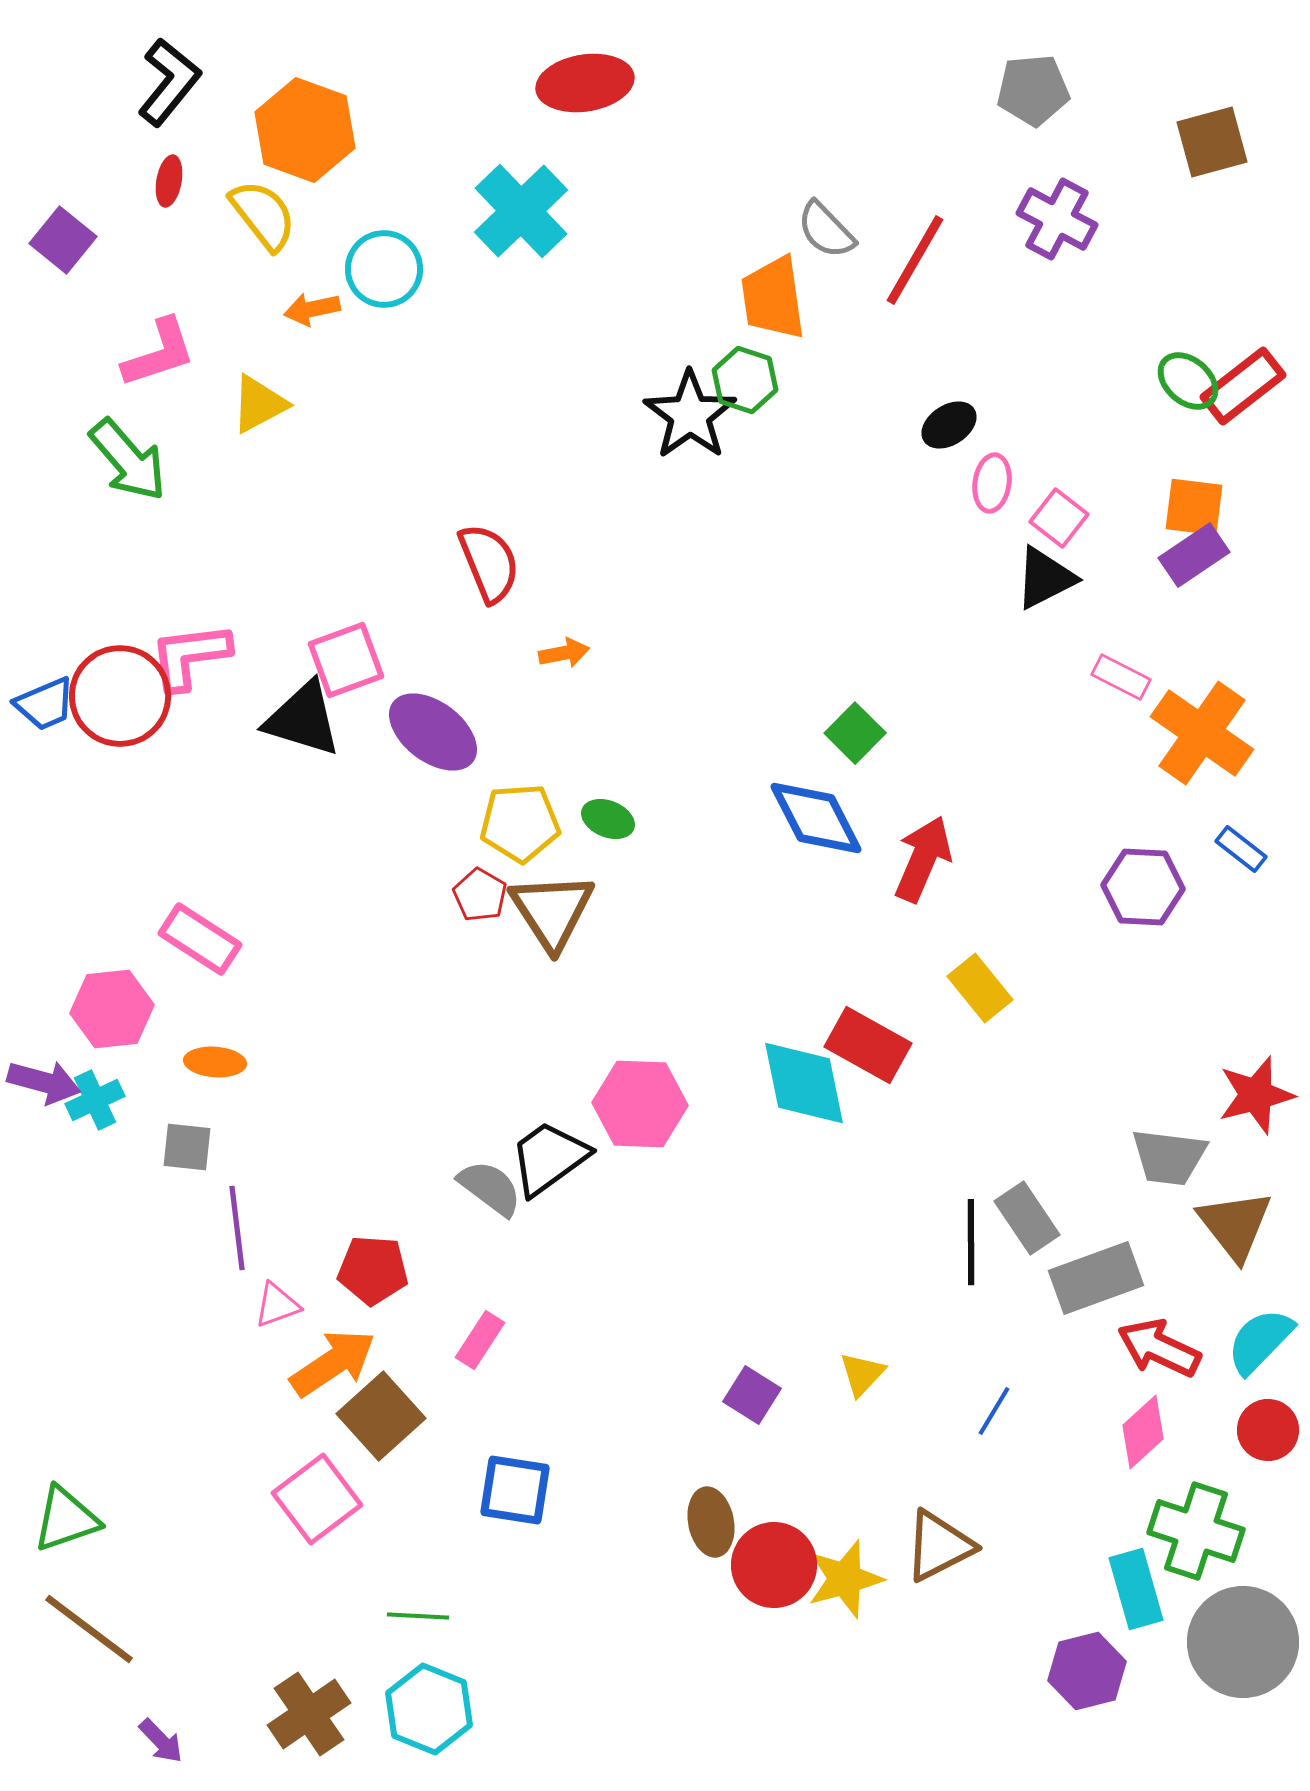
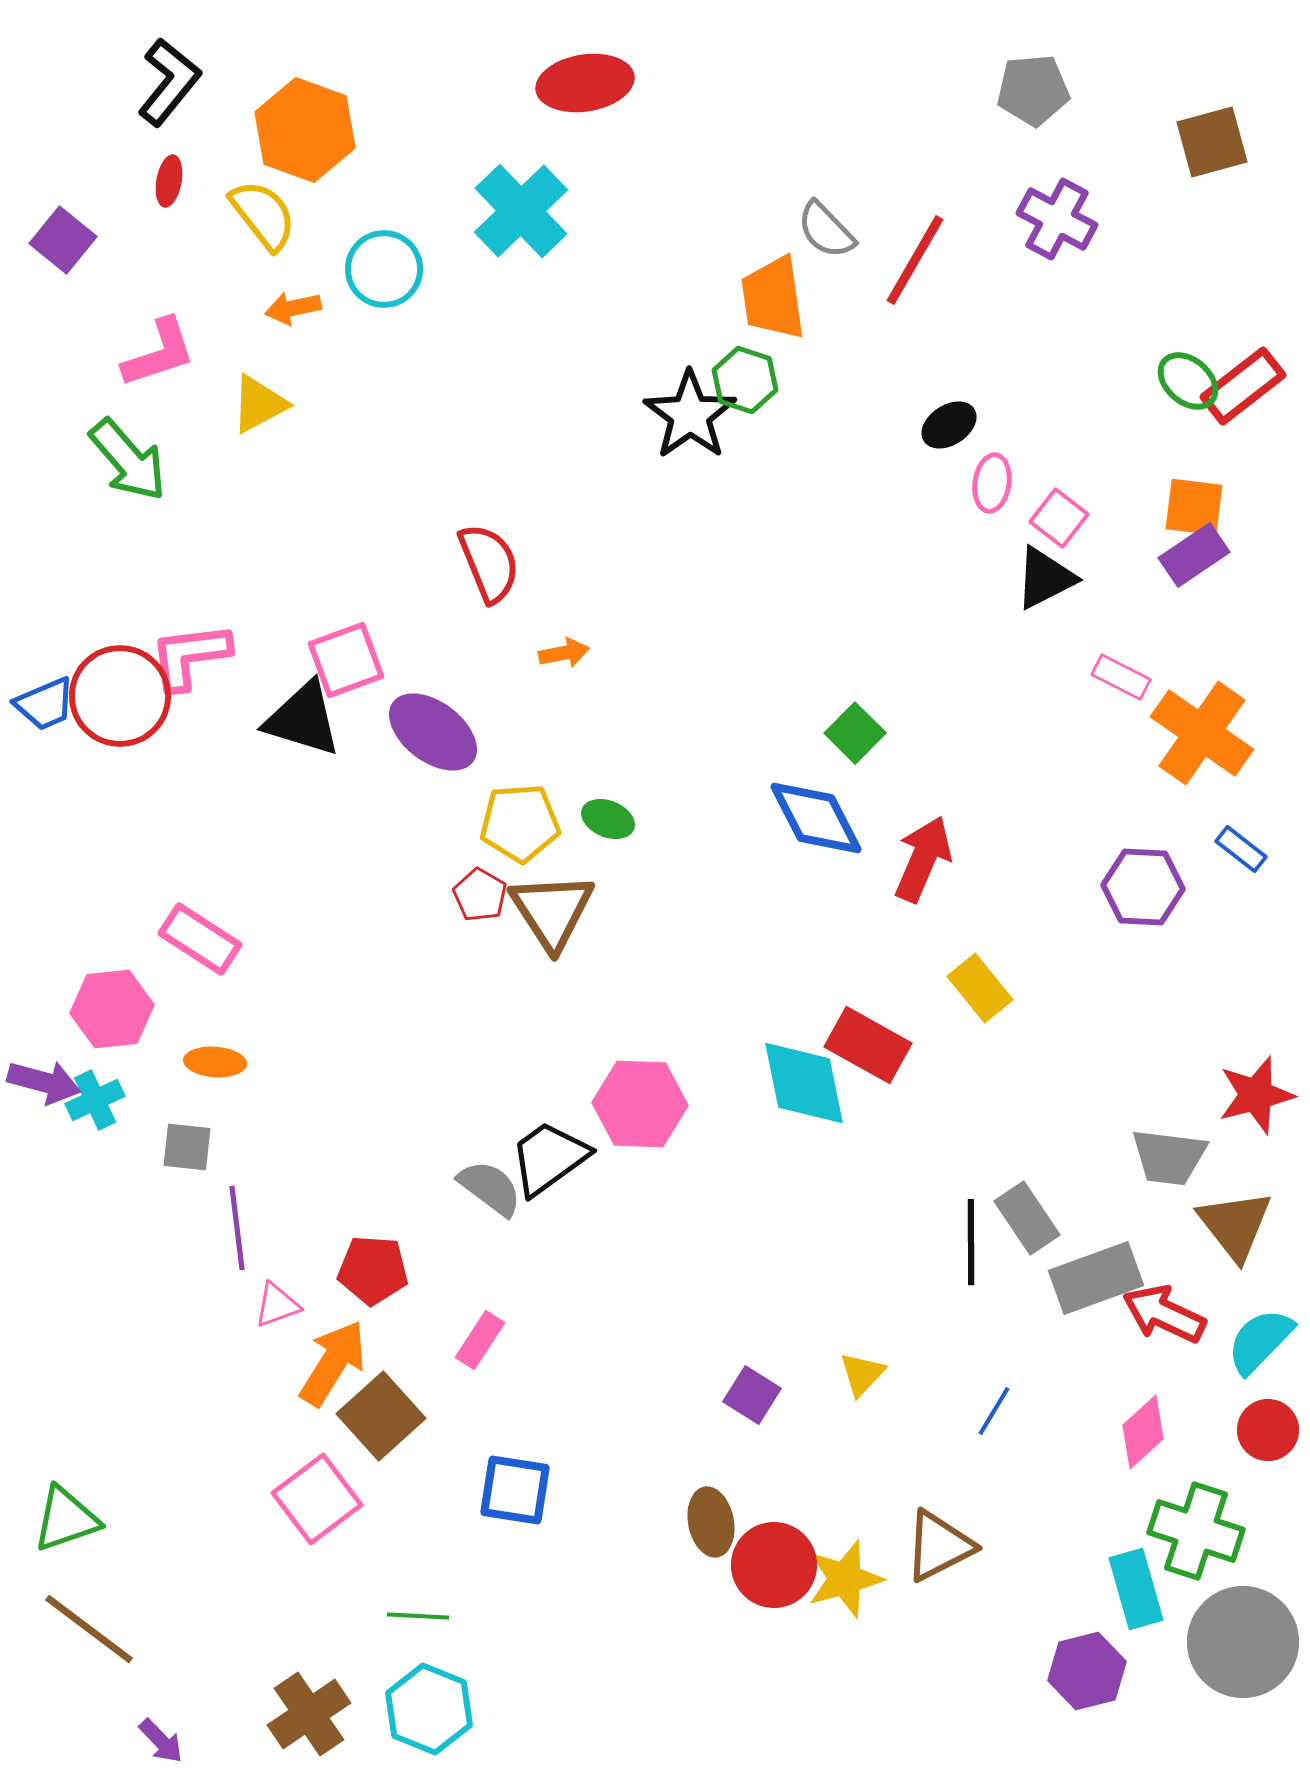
orange arrow at (312, 309): moved 19 px left, 1 px up
red arrow at (1159, 1348): moved 5 px right, 34 px up
orange arrow at (333, 1363): rotated 24 degrees counterclockwise
